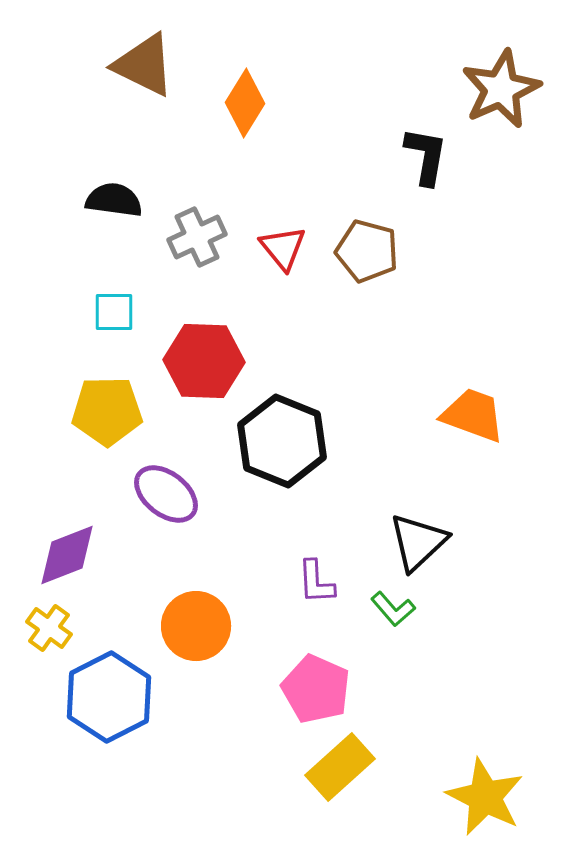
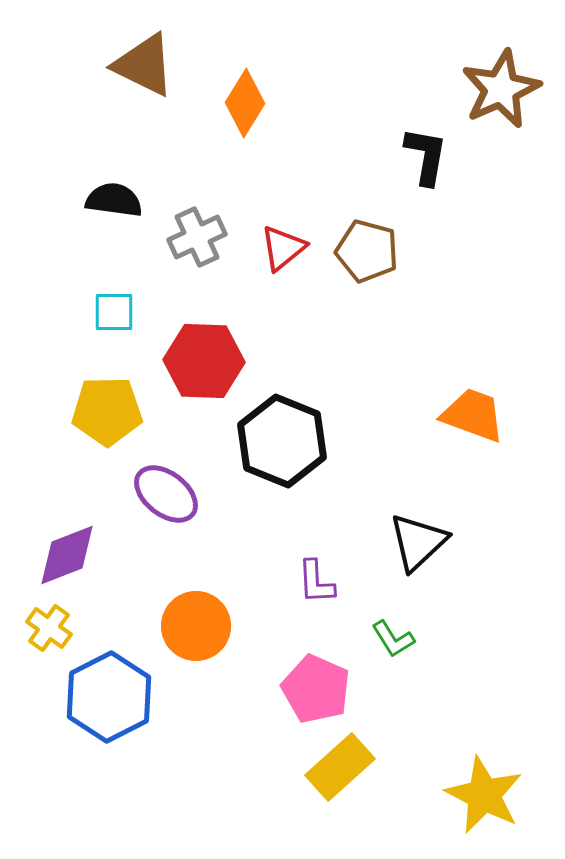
red triangle: rotated 30 degrees clockwise
green L-shape: moved 30 px down; rotated 9 degrees clockwise
yellow star: moved 1 px left, 2 px up
